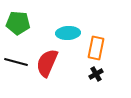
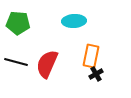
cyan ellipse: moved 6 px right, 12 px up
orange rectangle: moved 5 px left, 8 px down
red semicircle: moved 1 px down
